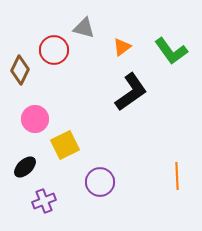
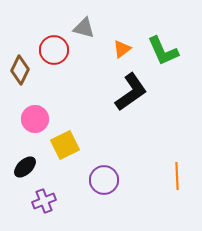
orange triangle: moved 2 px down
green L-shape: moved 8 px left; rotated 12 degrees clockwise
purple circle: moved 4 px right, 2 px up
